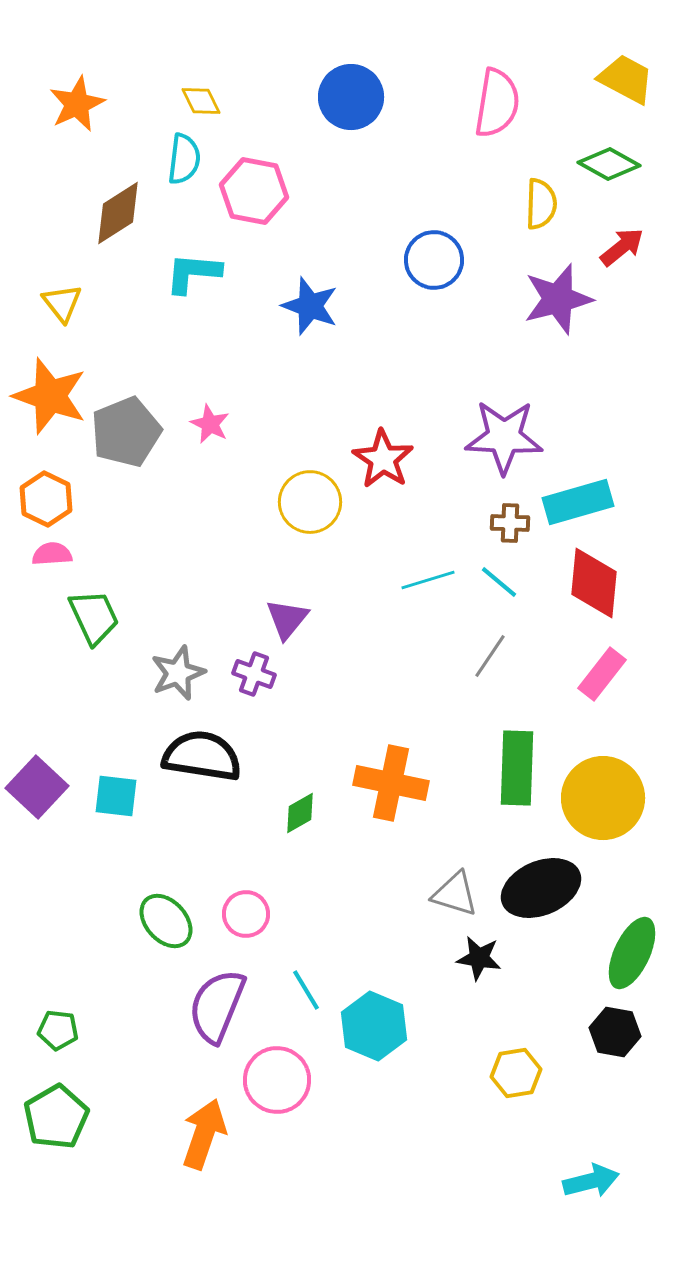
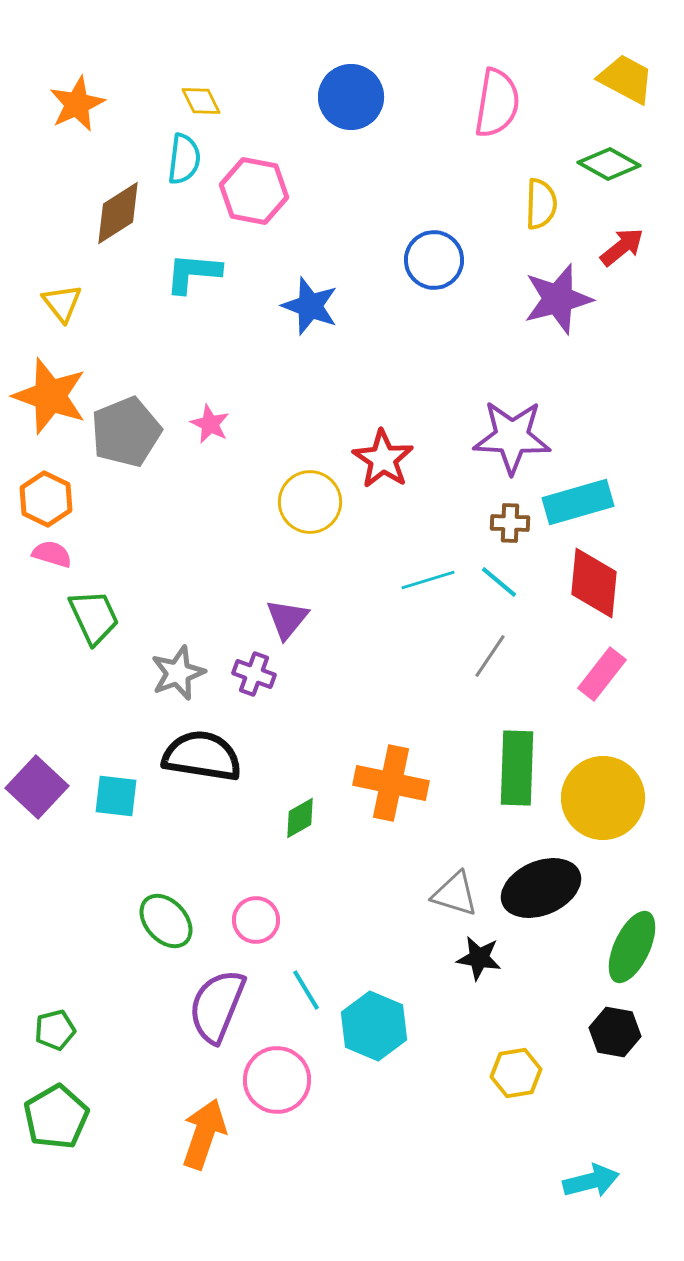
purple star at (504, 437): moved 8 px right
pink semicircle at (52, 554): rotated 21 degrees clockwise
green diamond at (300, 813): moved 5 px down
pink circle at (246, 914): moved 10 px right, 6 px down
green ellipse at (632, 953): moved 6 px up
green pentagon at (58, 1030): moved 3 px left; rotated 21 degrees counterclockwise
